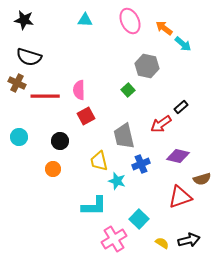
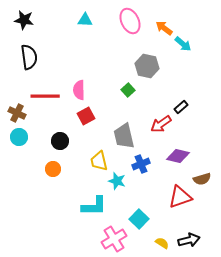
black semicircle: rotated 115 degrees counterclockwise
brown cross: moved 30 px down
